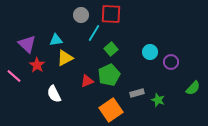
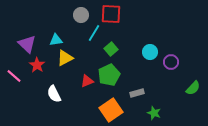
green star: moved 4 px left, 13 px down
